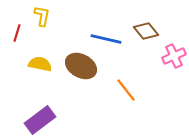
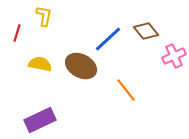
yellow L-shape: moved 2 px right
blue line: moved 2 px right; rotated 56 degrees counterclockwise
purple rectangle: rotated 12 degrees clockwise
